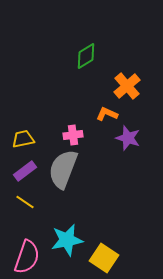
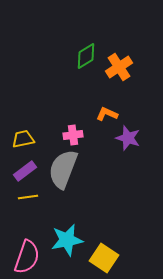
orange cross: moved 8 px left, 19 px up; rotated 8 degrees clockwise
yellow line: moved 3 px right, 5 px up; rotated 42 degrees counterclockwise
